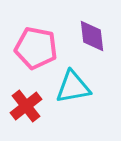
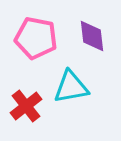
pink pentagon: moved 10 px up
cyan triangle: moved 2 px left
